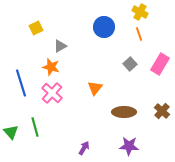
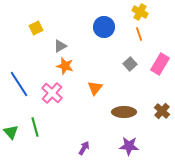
orange star: moved 14 px right, 1 px up
blue line: moved 2 px left, 1 px down; rotated 16 degrees counterclockwise
